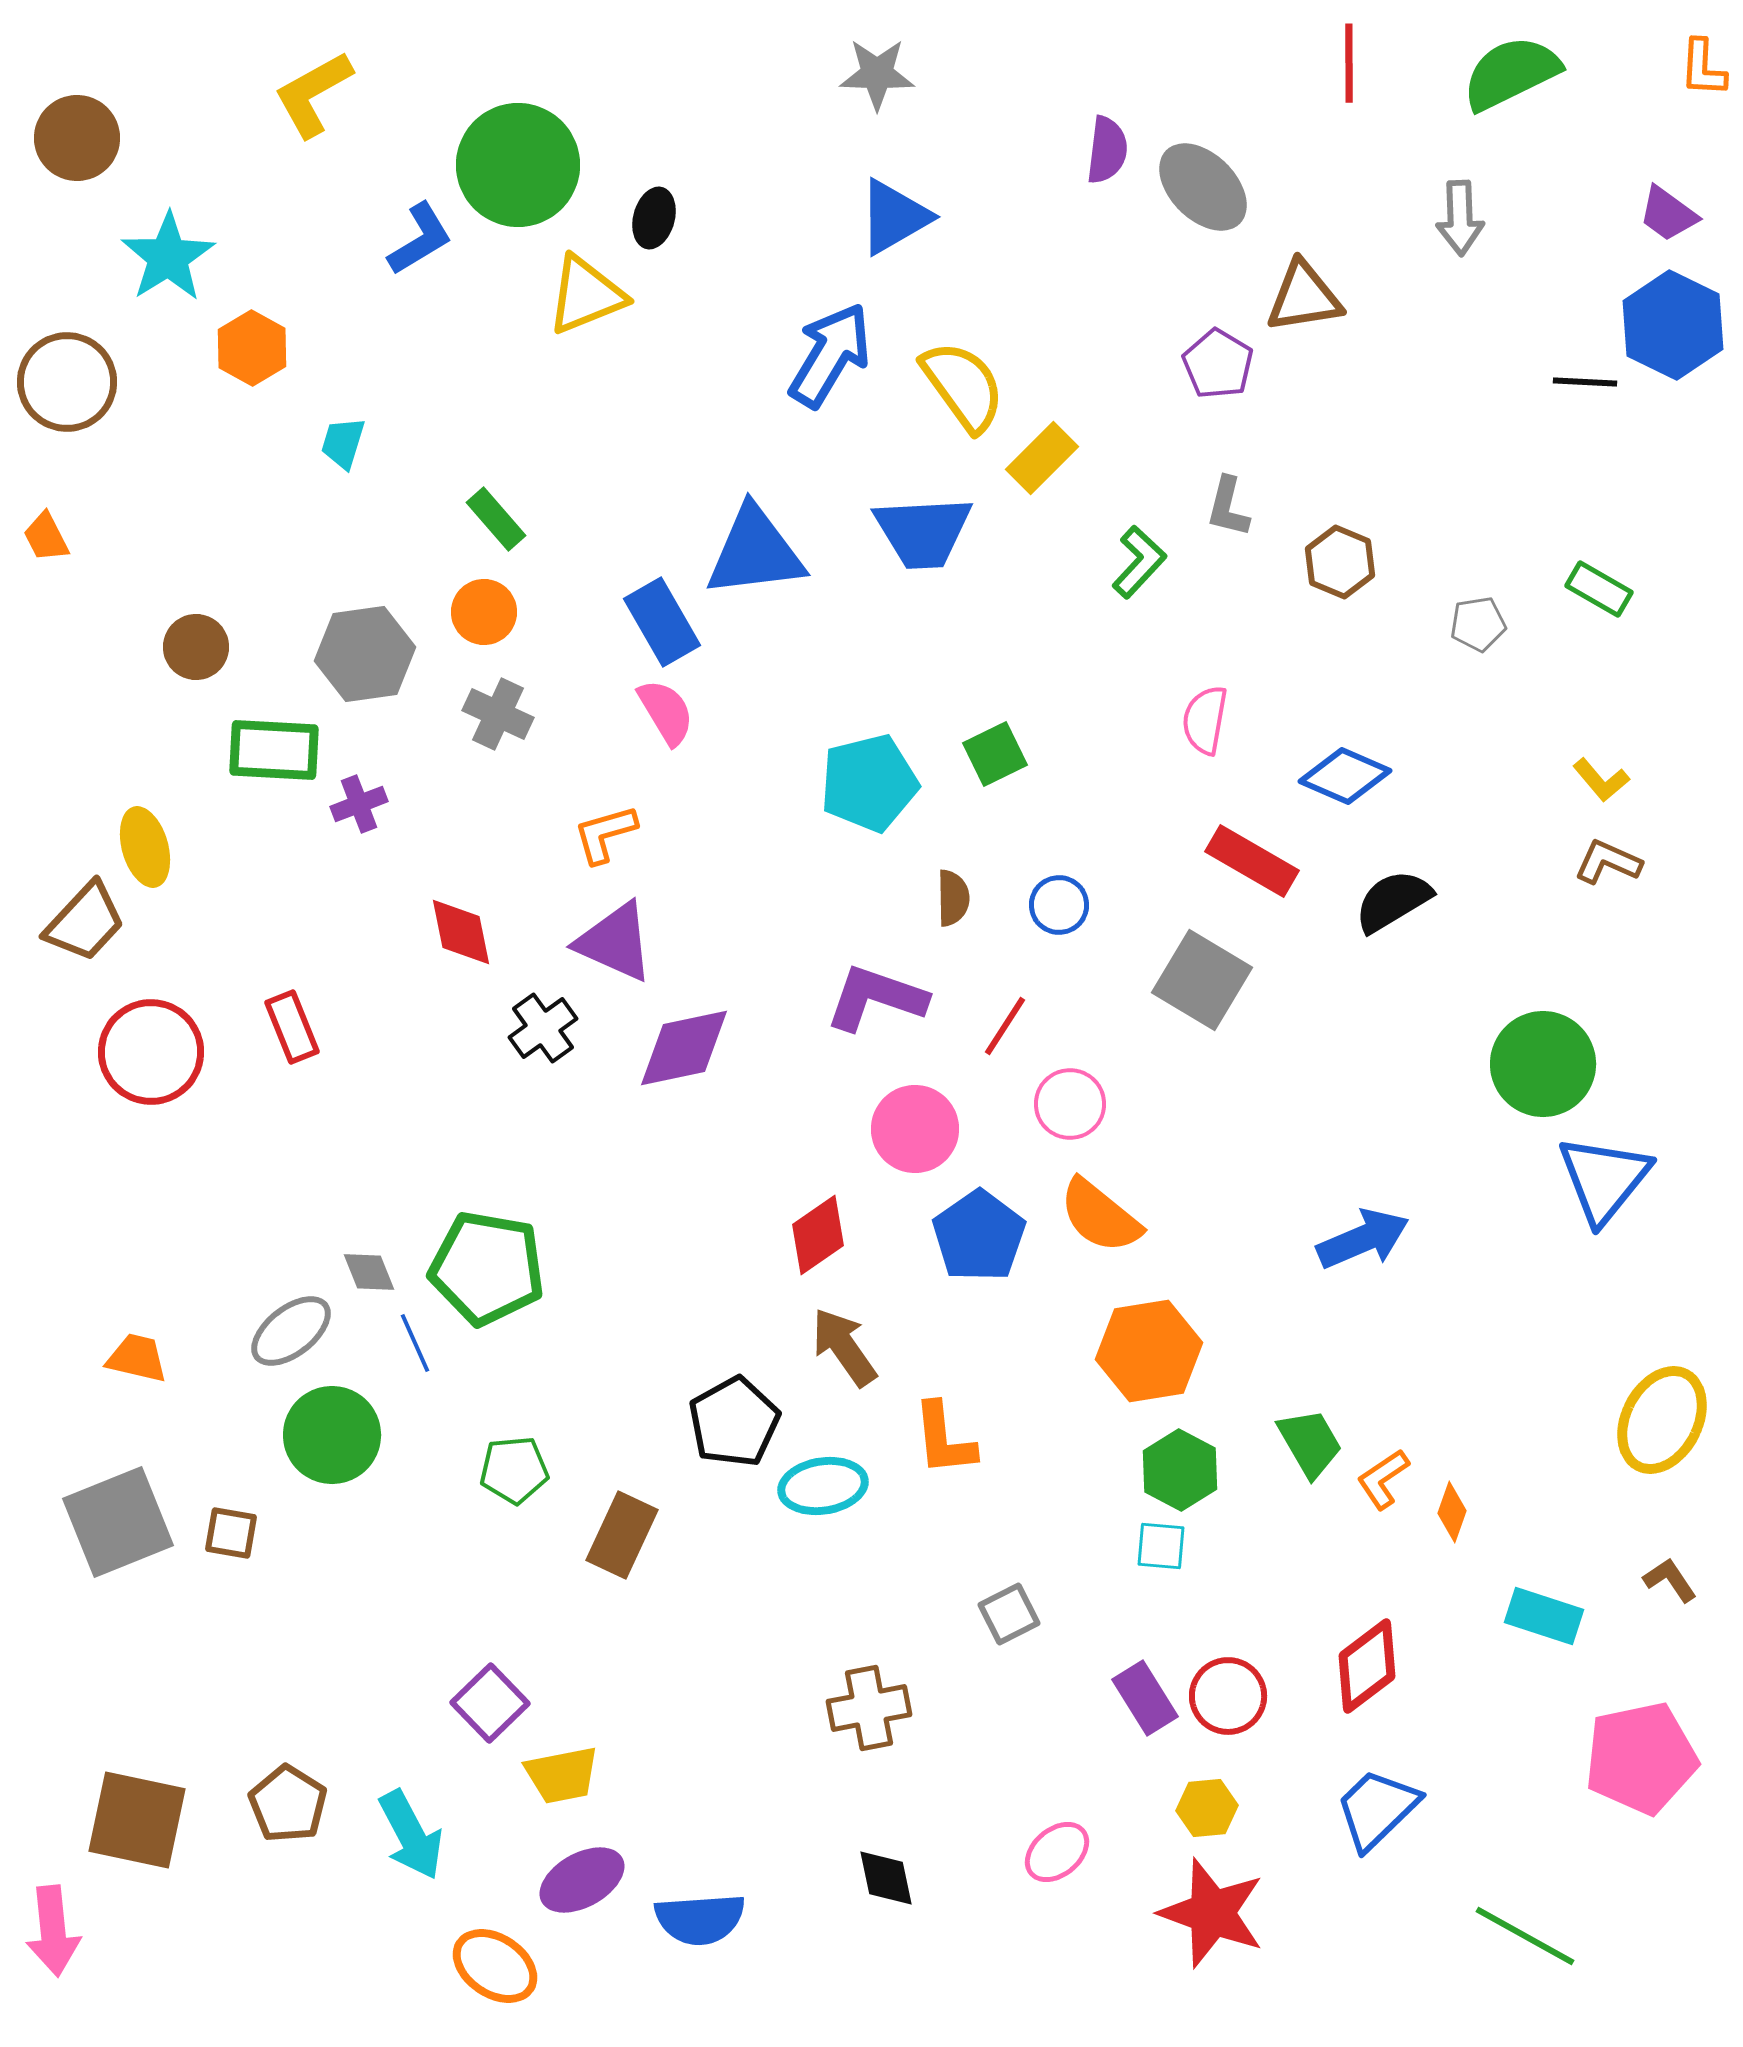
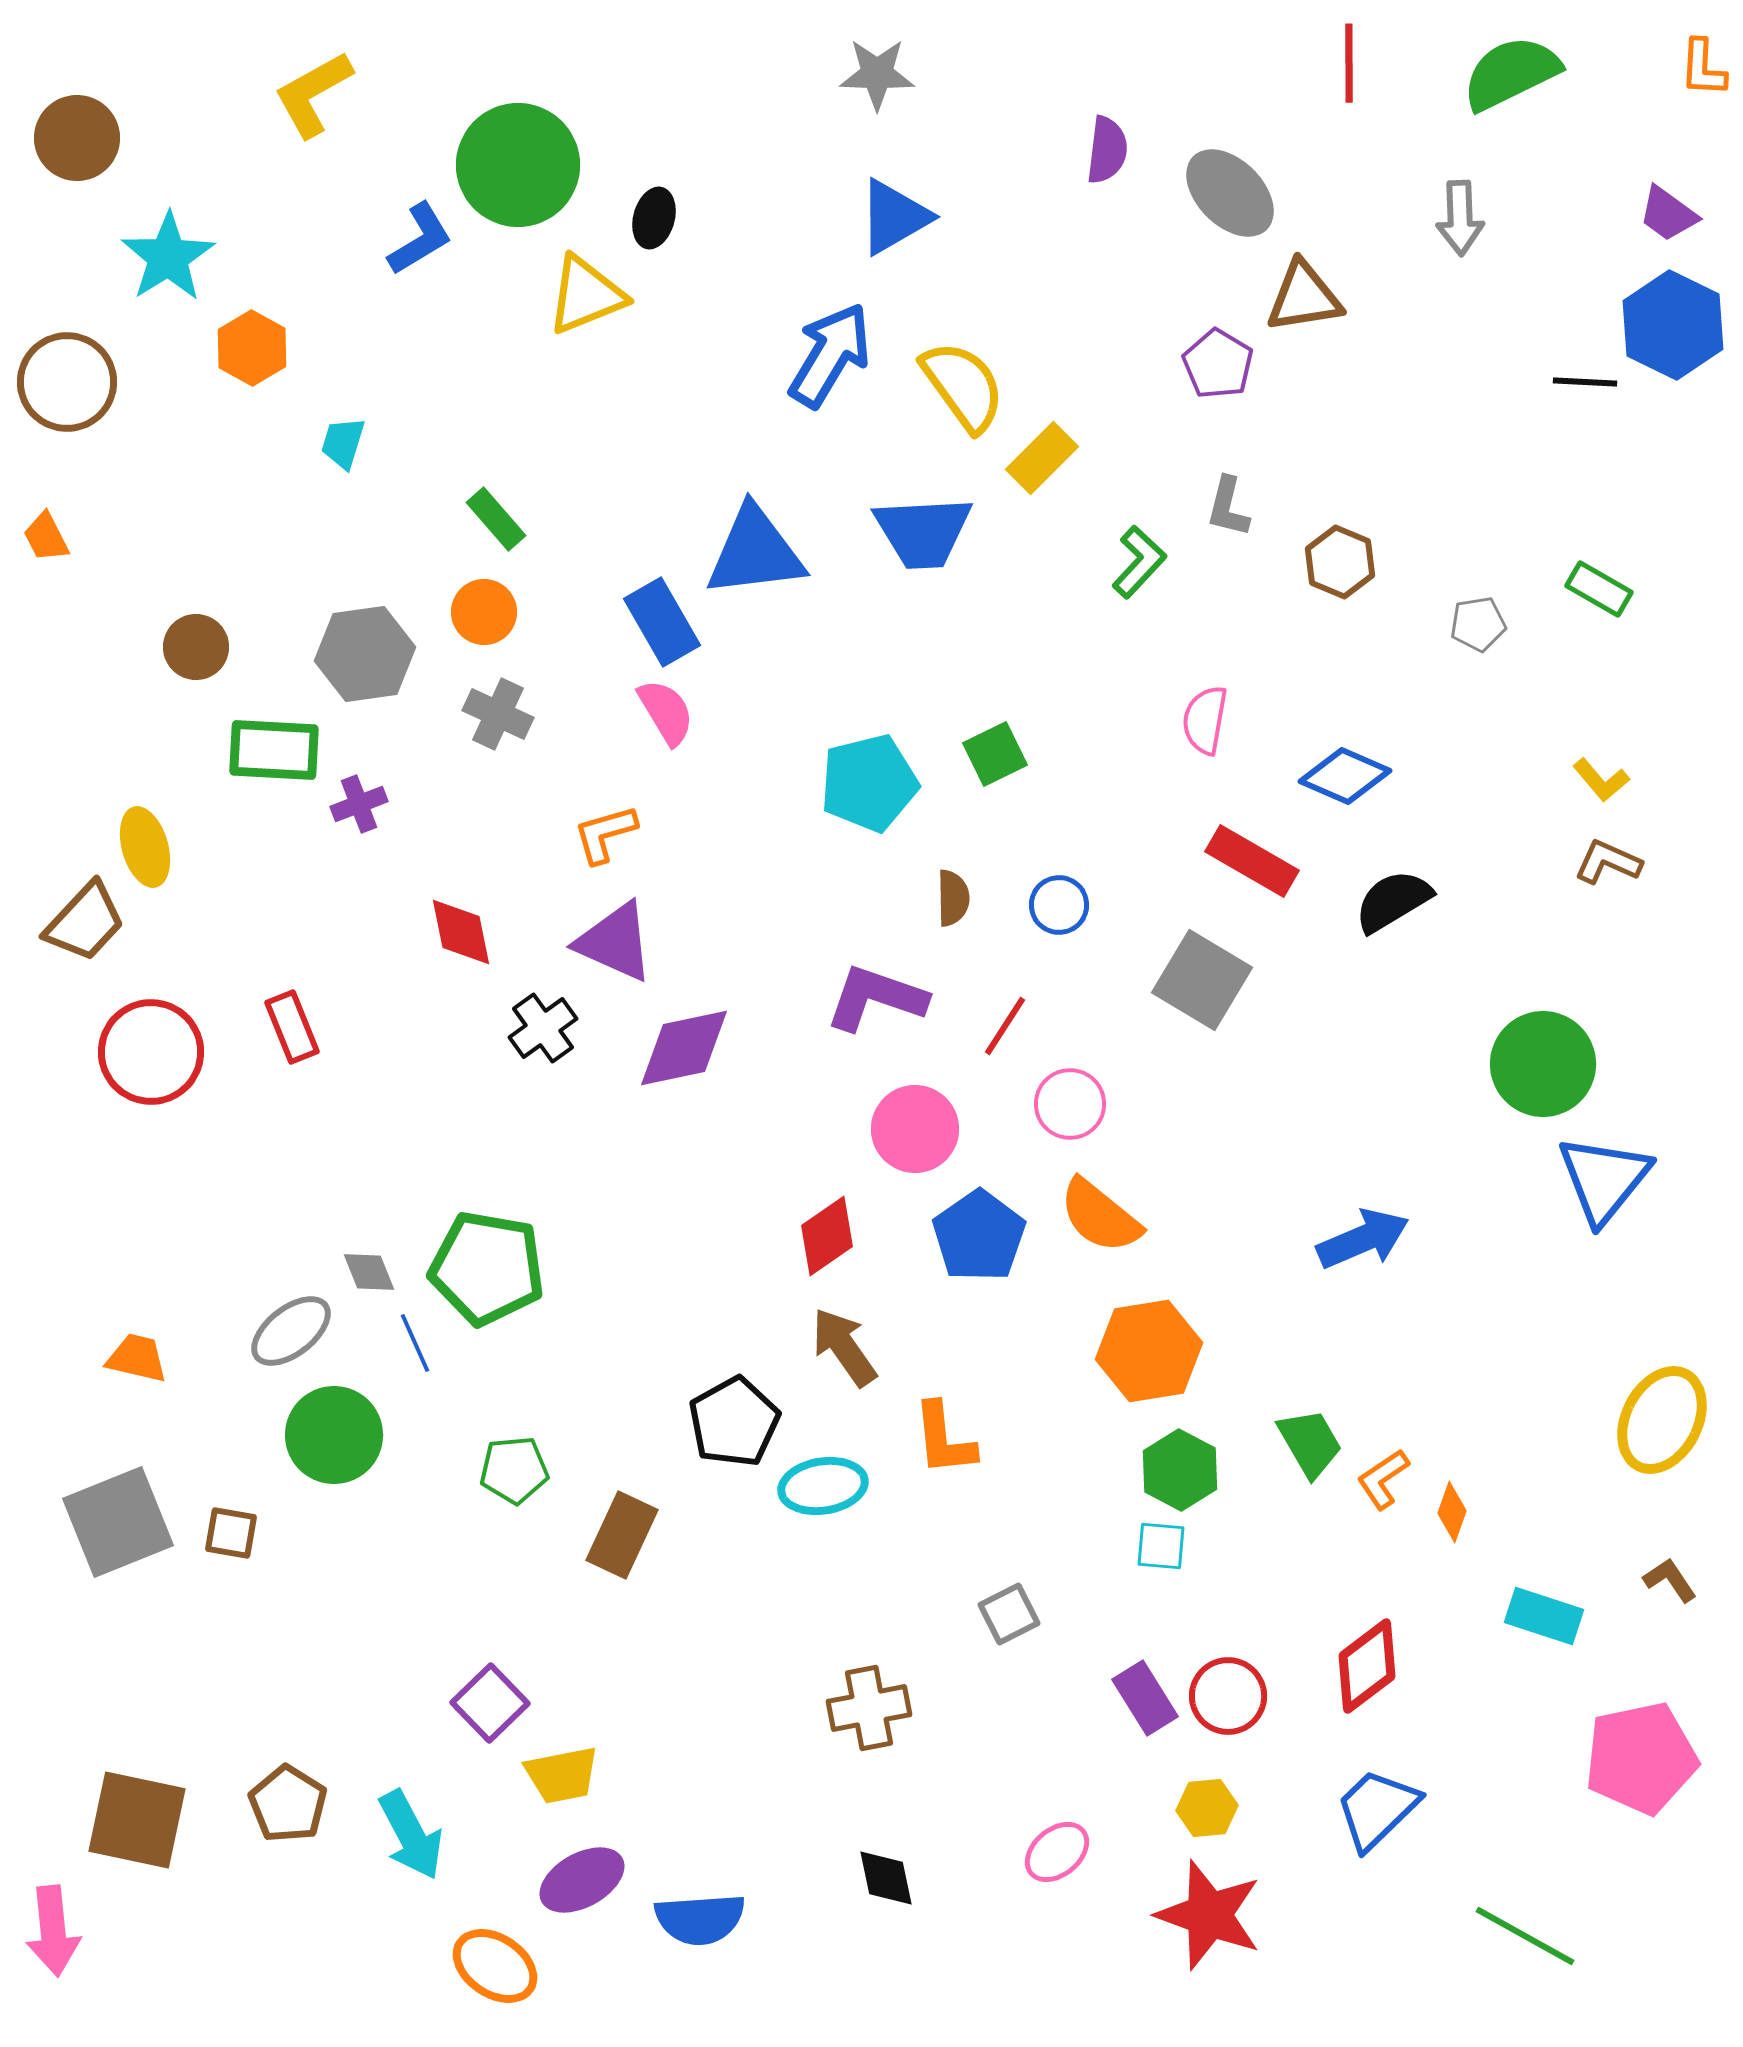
gray ellipse at (1203, 187): moved 27 px right, 6 px down
red diamond at (818, 1235): moved 9 px right, 1 px down
green circle at (332, 1435): moved 2 px right
red star at (1212, 1913): moved 3 px left, 2 px down
